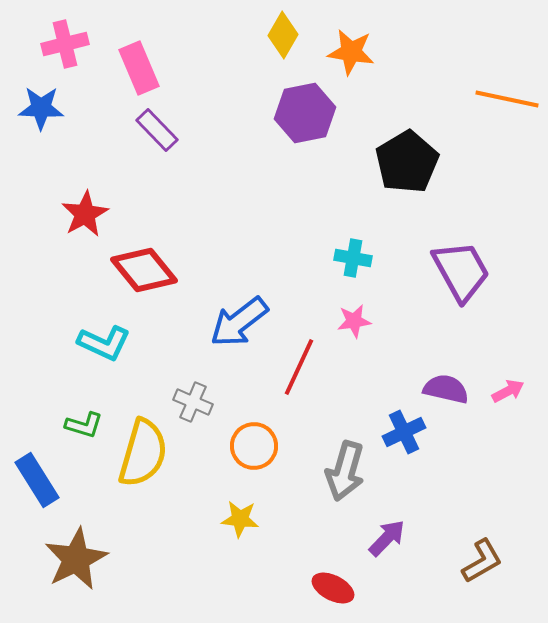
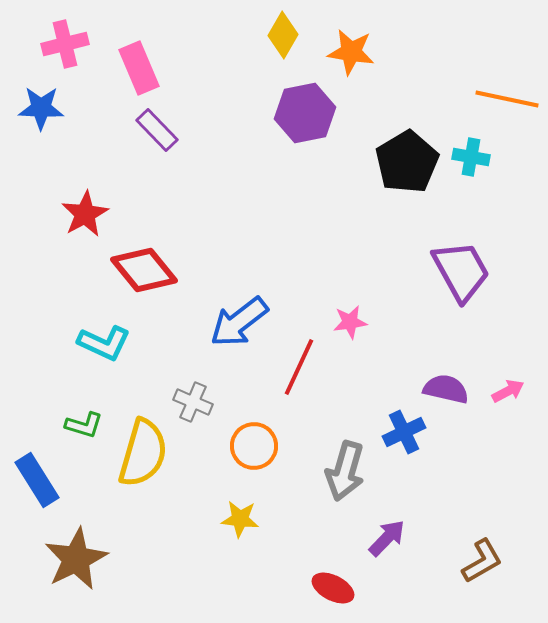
cyan cross: moved 118 px right, 101 px up
pink star: moved 4 px left, 1 px down
